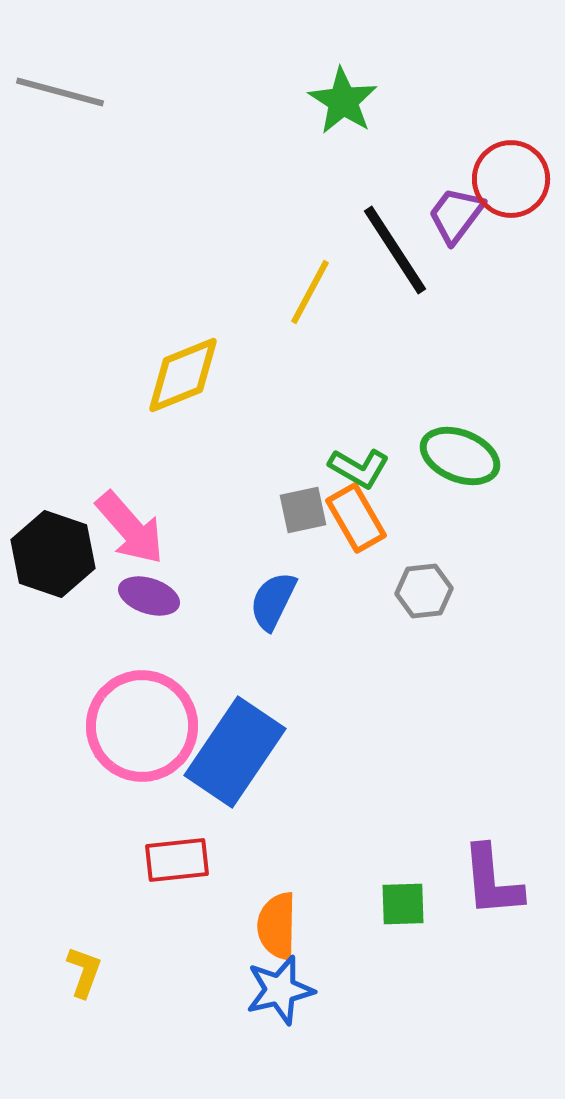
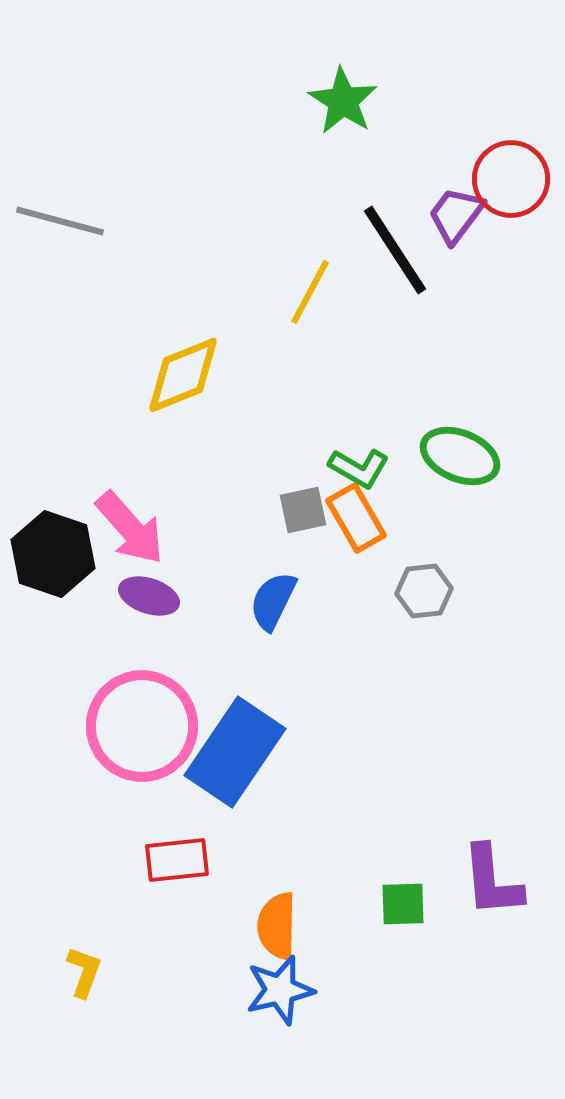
gray line: moved 129 px down
